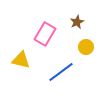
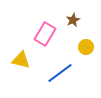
brown star: moved 4 px left, 2 px up
blue line: moved 1 px left, 1 px down
